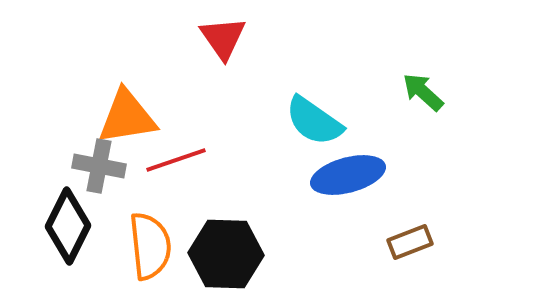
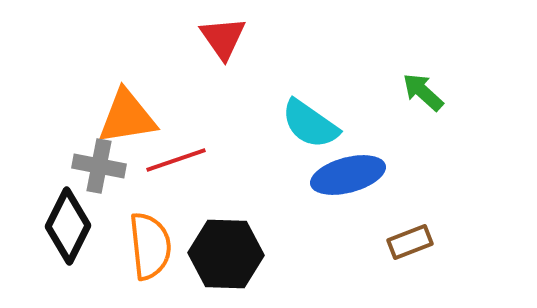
cyan semicircle: moved 4 px left, 3 px down
